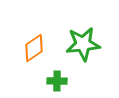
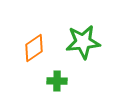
green star: moved 2 px up
